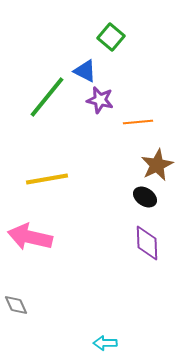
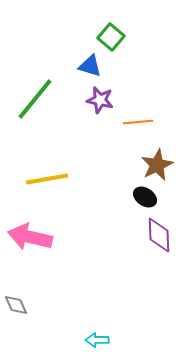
blue triangle: moved 5 px right, 5 px up; rotated 10 degrees counterclockwise
green line: moved 12 px left, 2 px down
purple diamond: moved 12 px right, 8 px up
cyan arrow: moved 8 px left, 3 px up
